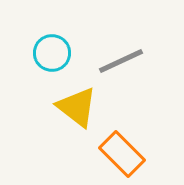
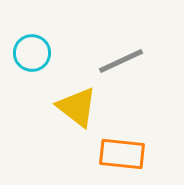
cyan circle: moved 20 px left
orange rectangle: rotated 39 degrees counterclockwise
